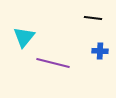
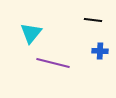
black line: moved 2 px down
cyan triangle: moved 7 px right, 4 px up
